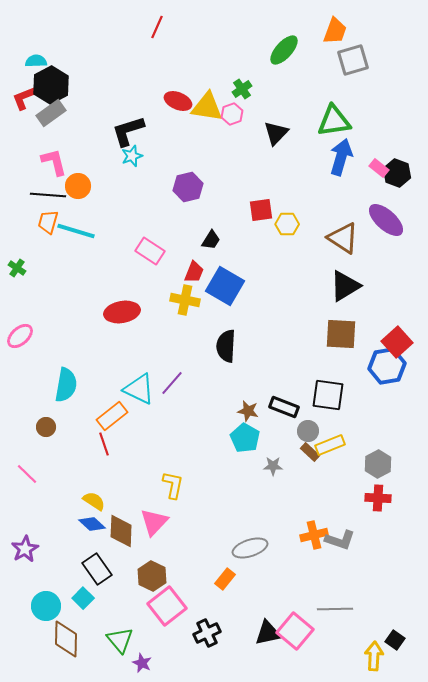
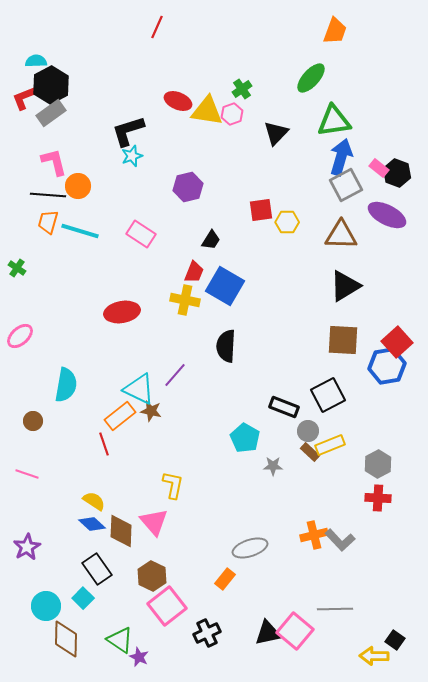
green ellipse at (284, 50): moved 27 px right, 28 px down
gray square at (353, 60): moved 7 px left, 125 px down; rotated 12 degrees counterclockwise
yellow triangle at (207, 107): moved 4 px down
purple ellipse at (386, 220): moved 1 px right, 5 px up; rotated 15 degrees counterclockwise
yellow hexagon at (287, 224): moved 2 px up
cyan line at (76, 231): moved 4 px right
brown triangle at (343, 238): moved 2 px left, 3 px up; rotated 32 degrees counterclockwise
pink rectangle at (150, 251): moved 9 px left, 17 px up
brown square at (341, 334): moved 2 px right, 6 px down
purple line at (172, 383): moved 3 px right, 8 px up
black square at (328, 395): rotated 36 degrees counterclockwise
brown star at (248, 411): moved 97 px left
orange rectangle at (112, 416): moved 8 px right
brown circle at (46, 427): moved 13 px left, 6 px up
pink line at (27, 474): rotated 25 degrees counterclockwise
pink triangle at (154, 522): rotated 24 degrees counterclockwise
gray L-shape at (340, 540): rotated 28 degrees clockwise
purple star at (25, 549): moved 2 px right, 2 px up
green triangle at (120, 640): rotated 16 degrees counterclockwise
yellow arrow at (374, 656): rotated 92 degrees counterclockwise
purple star at (142, 663): moved 3 px left, 6 px up
